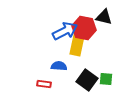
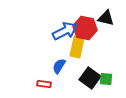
black triangle: moved 2 px right, 1 px down
red hexagon: moved 1 px right
yellow rectangle: moved 2 px down
blue semicircle: rotated 63 degrees counterclockwise
black square: moved 3 px right, 2 px up
